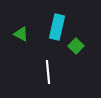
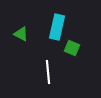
green square: moved 4 px left, 2 px down; rotated 21 degrees counterclockwise
